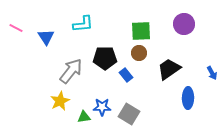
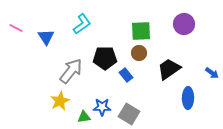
cyan L-shape: moved 1 px left; rotated 30 degrees counterclockwise
blue arrow: rotated 24 degrees counterclockwise
